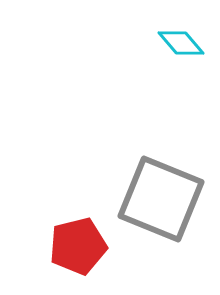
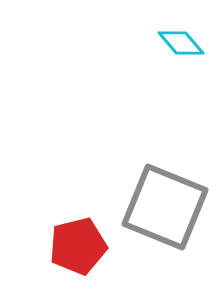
gray square: moved 4 px right, 8 px down
